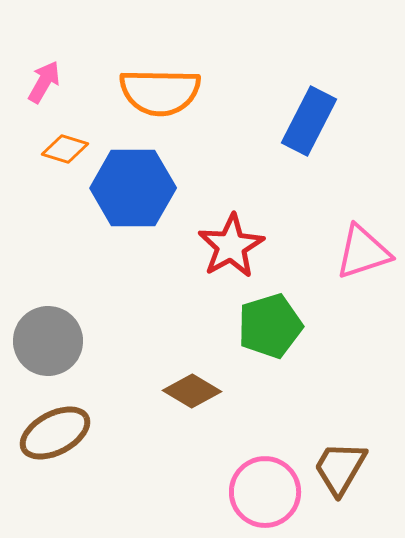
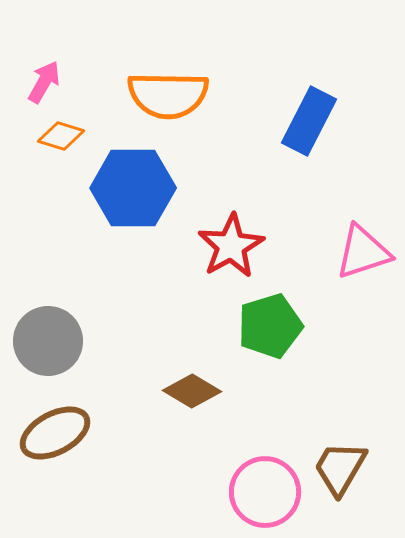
orange semicircle: moved 8 px right, 3 px down
orange diamond: moved 4 px left, 13 px up
